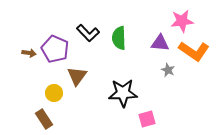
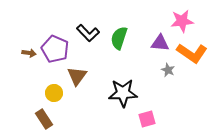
green semicircle: rotated 20 degrees clockwise
orange L-shape: moved 2 px left, 2 px down
